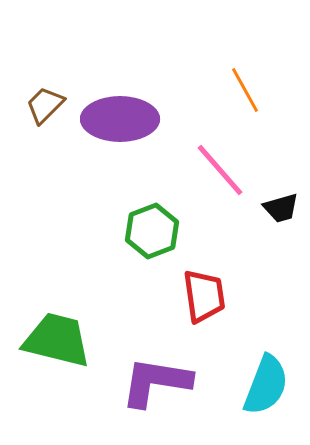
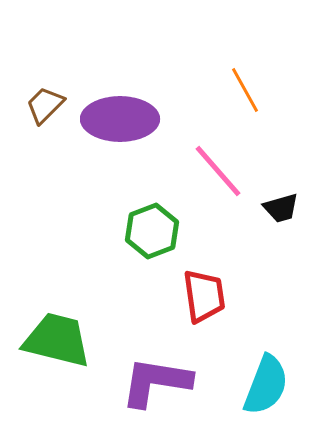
pink line: moved 2 px left, 1 px down
